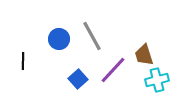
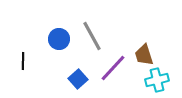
purple line: moved 2 px up
